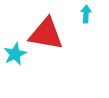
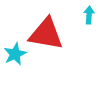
cyan arrow: moved 3 px right, 1 px down
